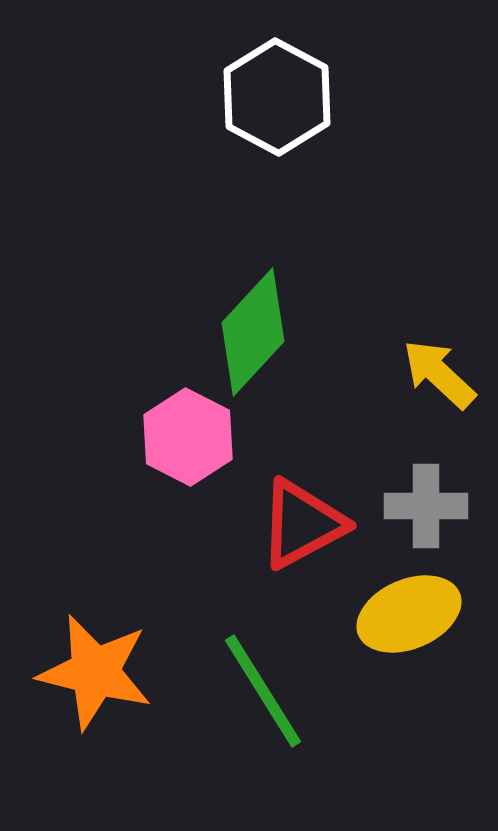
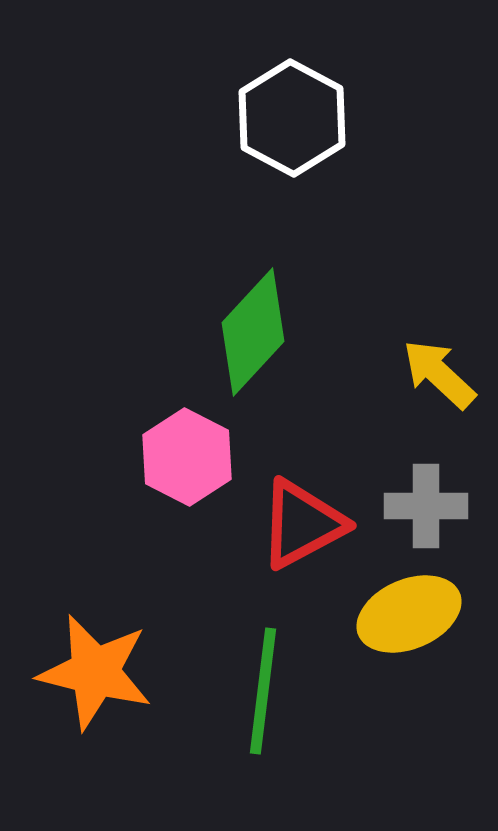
white hexagon: moved 15 px right, 21 px down
pink hexagon: moved 1 px left, 20 px down
green line: rotated 39 degrees clockwise
